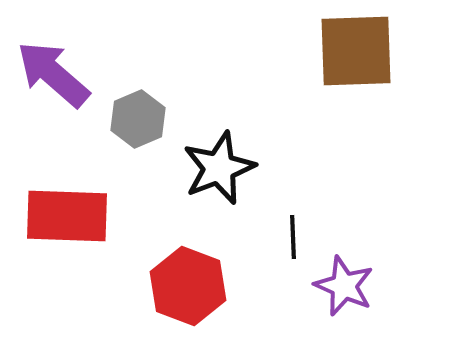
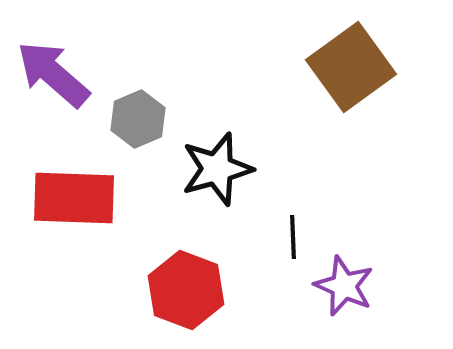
brown square: moved 5 px left, 16 px down; rotated 34 degrees counterclockwise
black star: moved 2 px left, 1 px down; rotated 6 degrees clockwise
red rectangle: moved 7 px right, 18 px up
red hexagon: moved 2 px left, 4 px down
